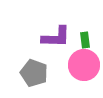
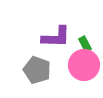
green rectangle: moved 4 px down; rotated 21 degrees counterclockwise
gray pentagon: moved 3 px right, 3 px up
